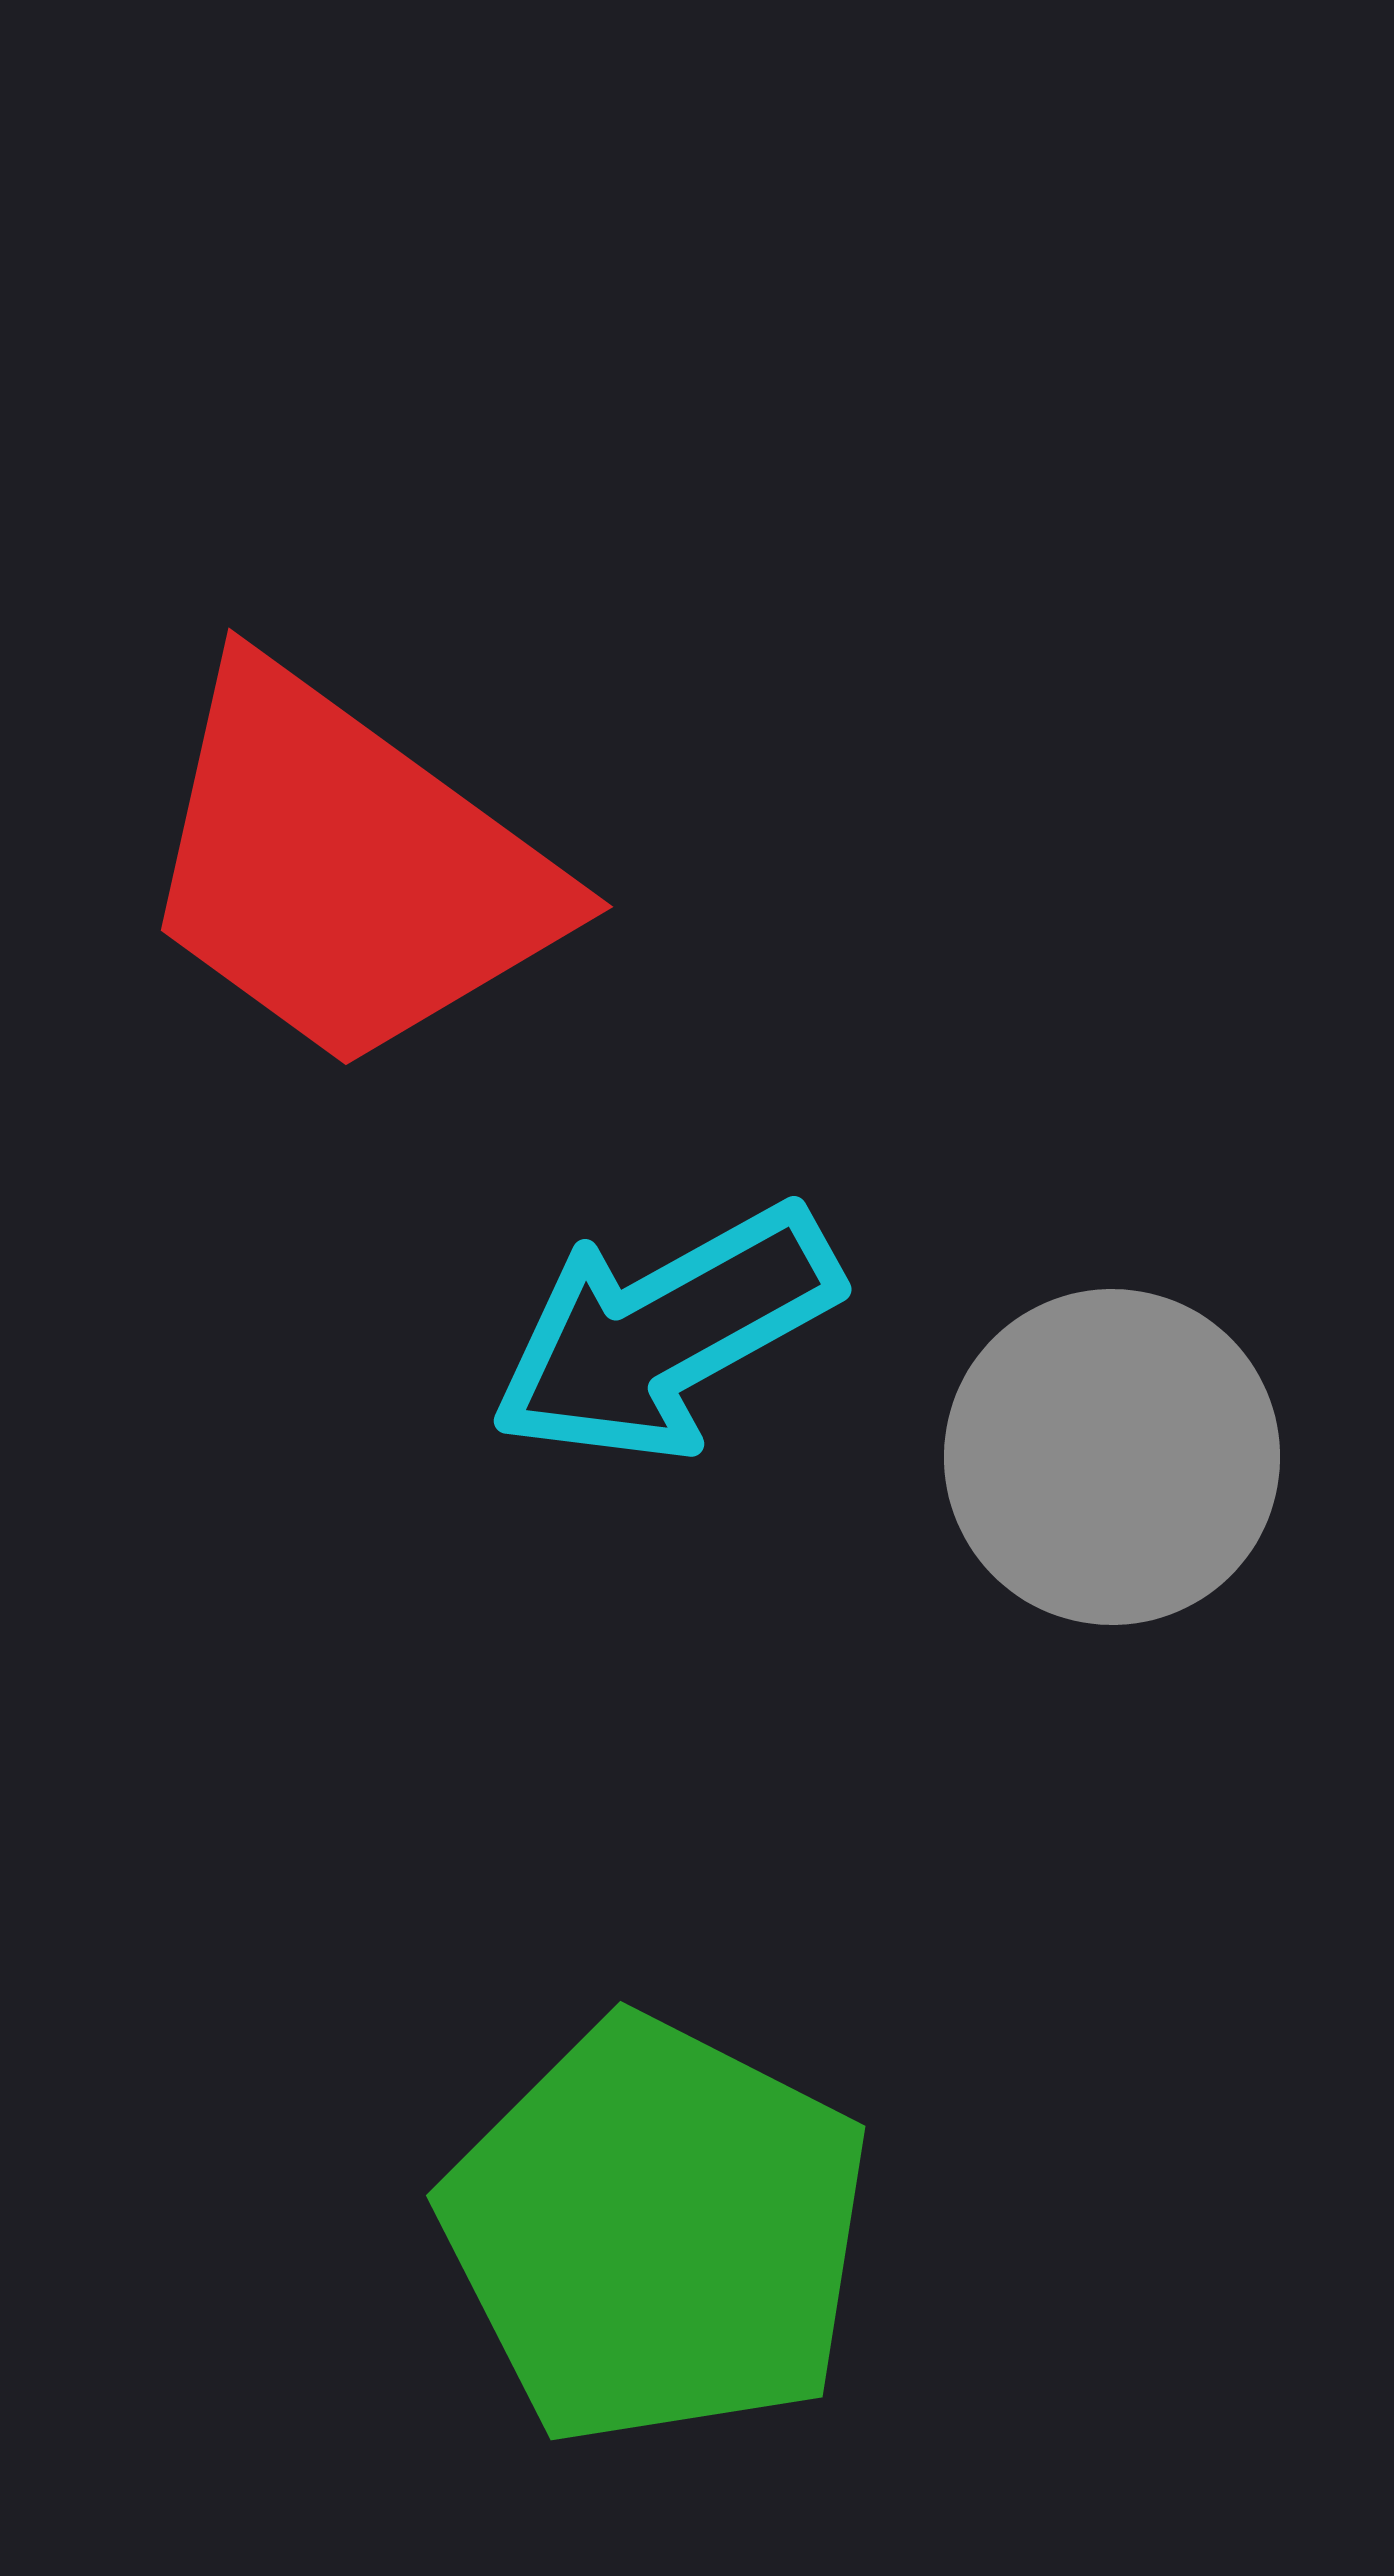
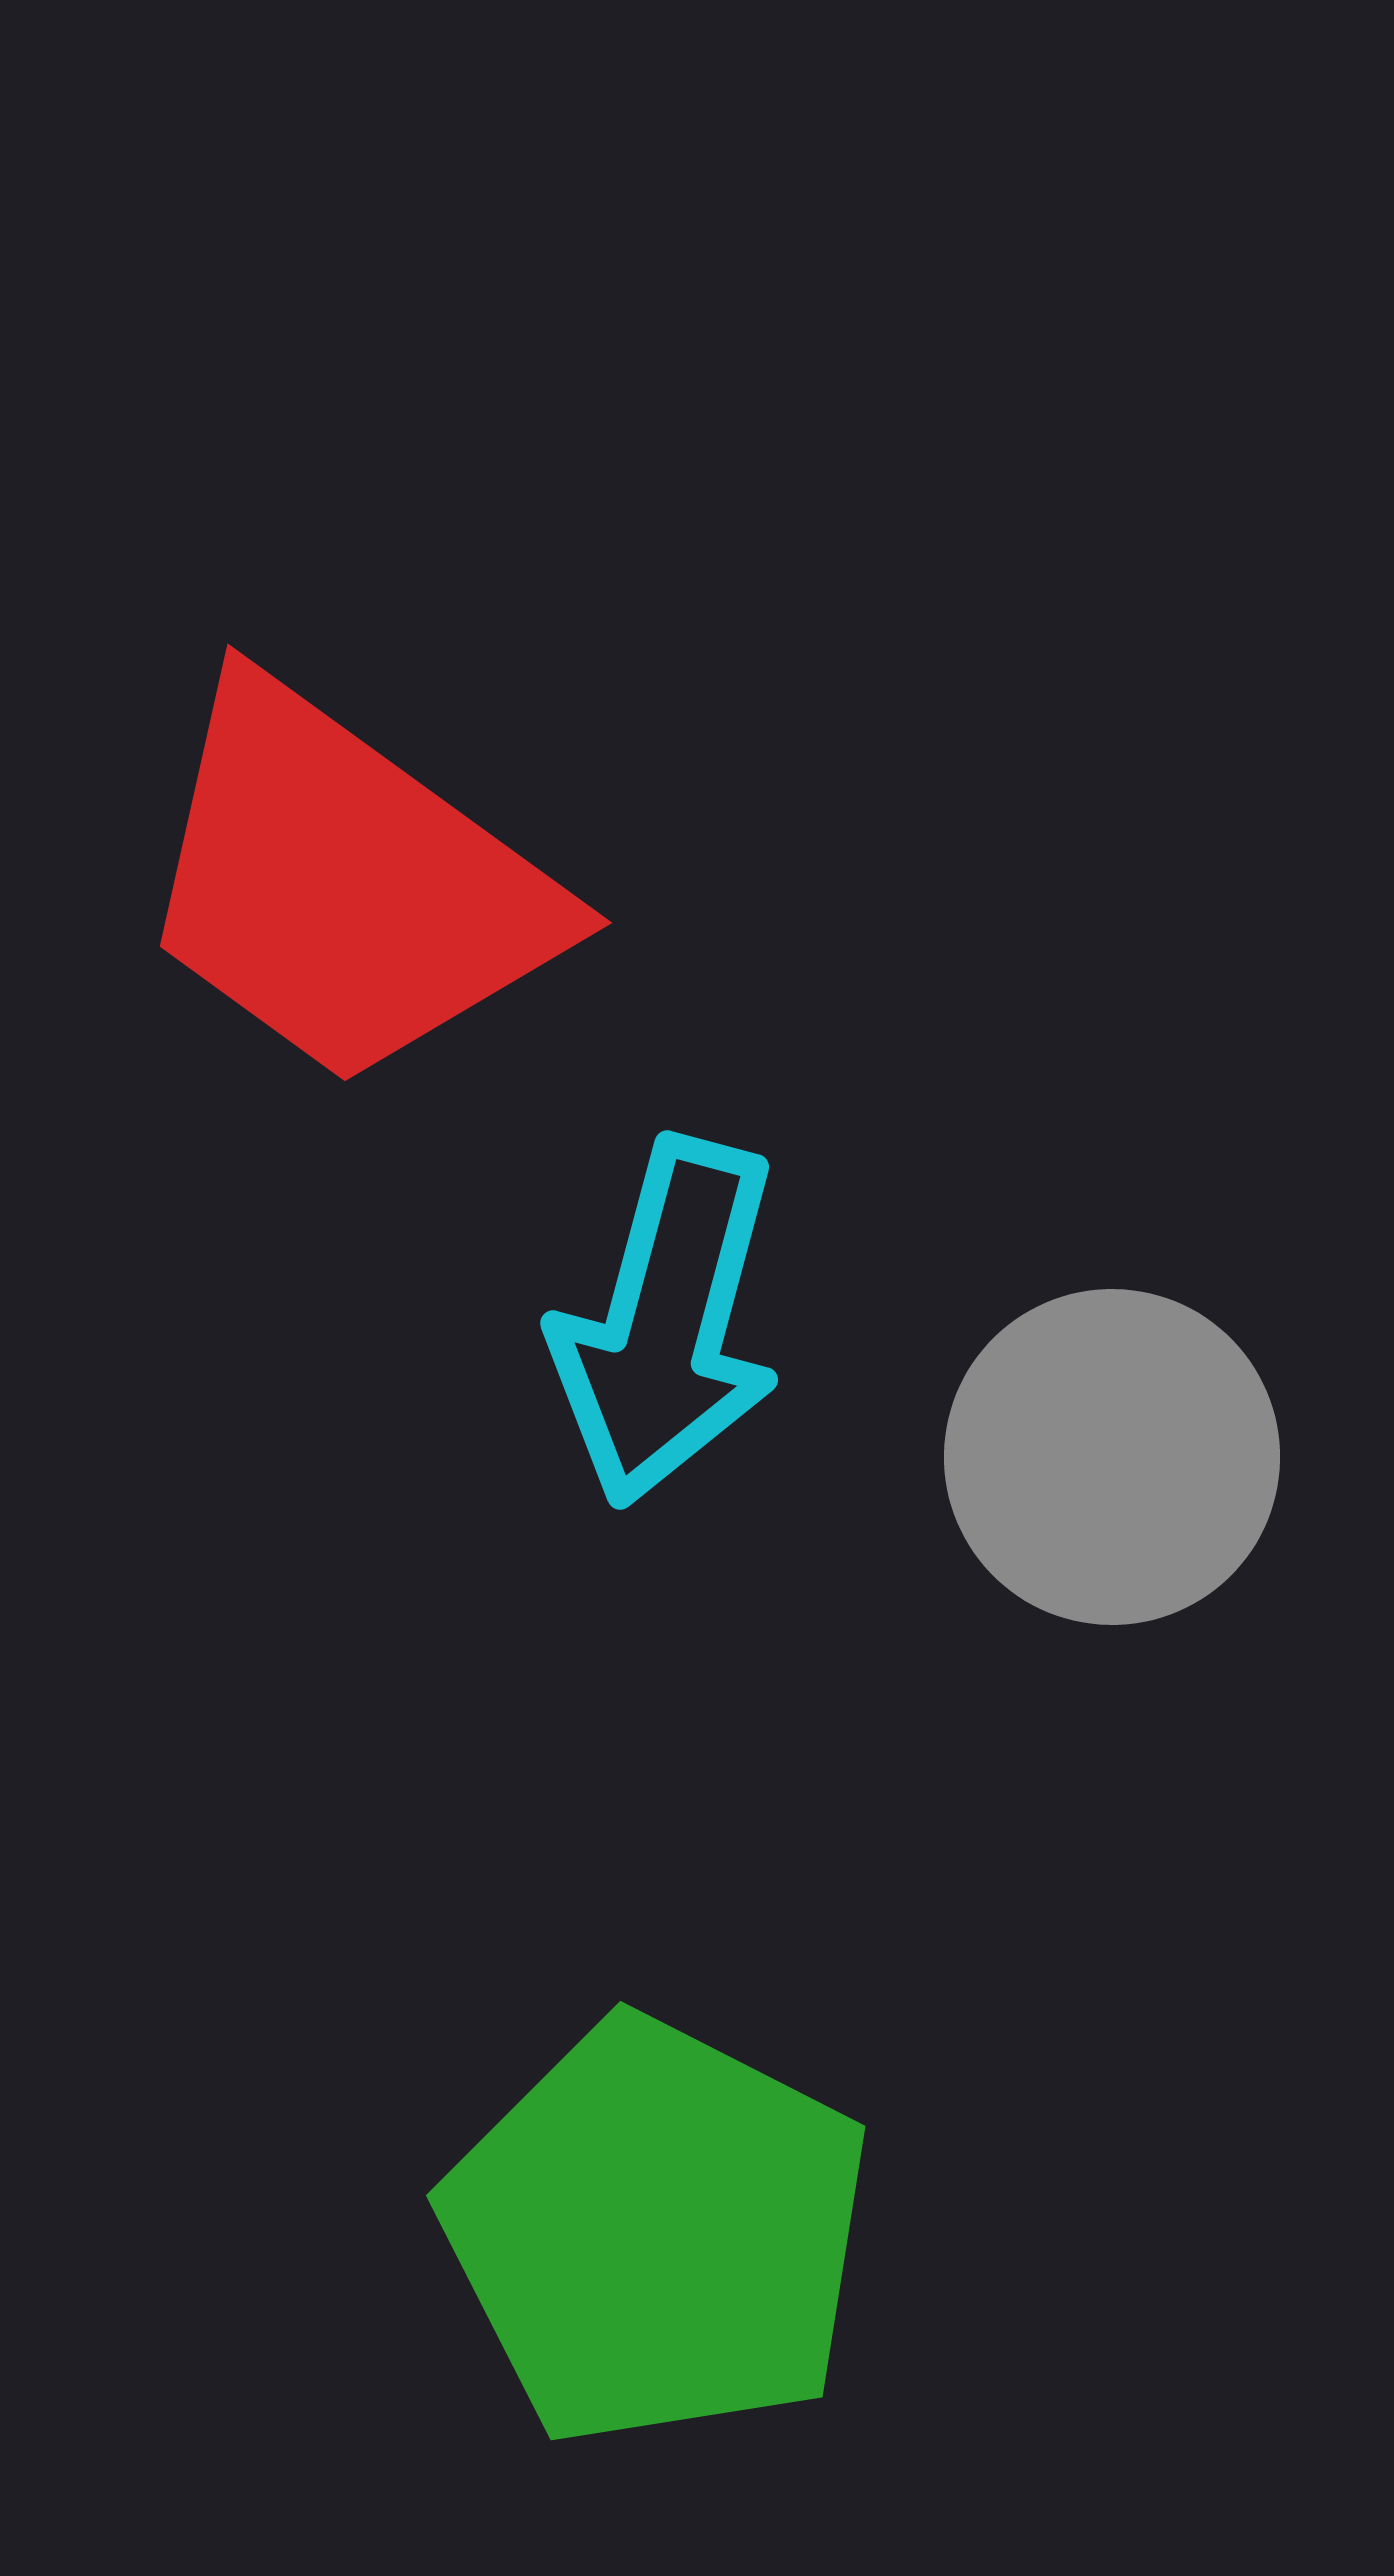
red trapezoid: moved 1 px left, 16 px down
cyan arrow: moved 2 px right, 11 px up; rotated 46 degrees counterclockwise
